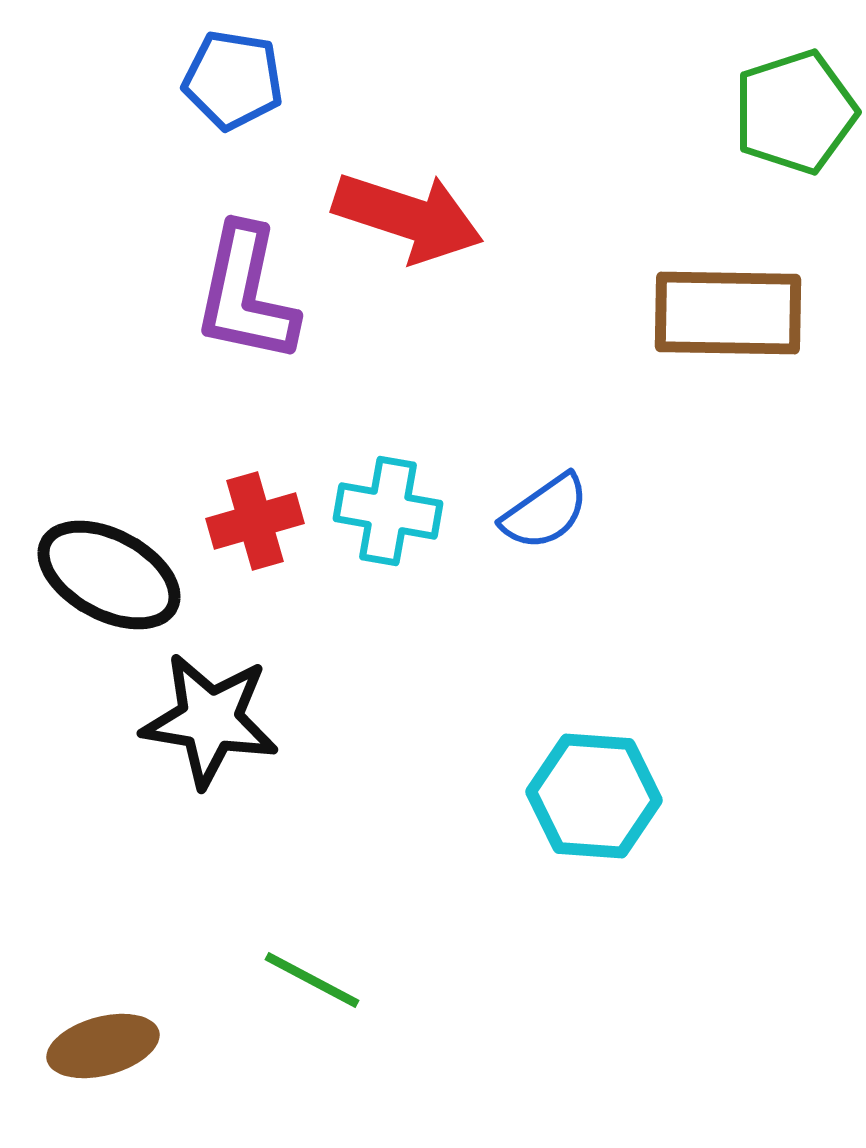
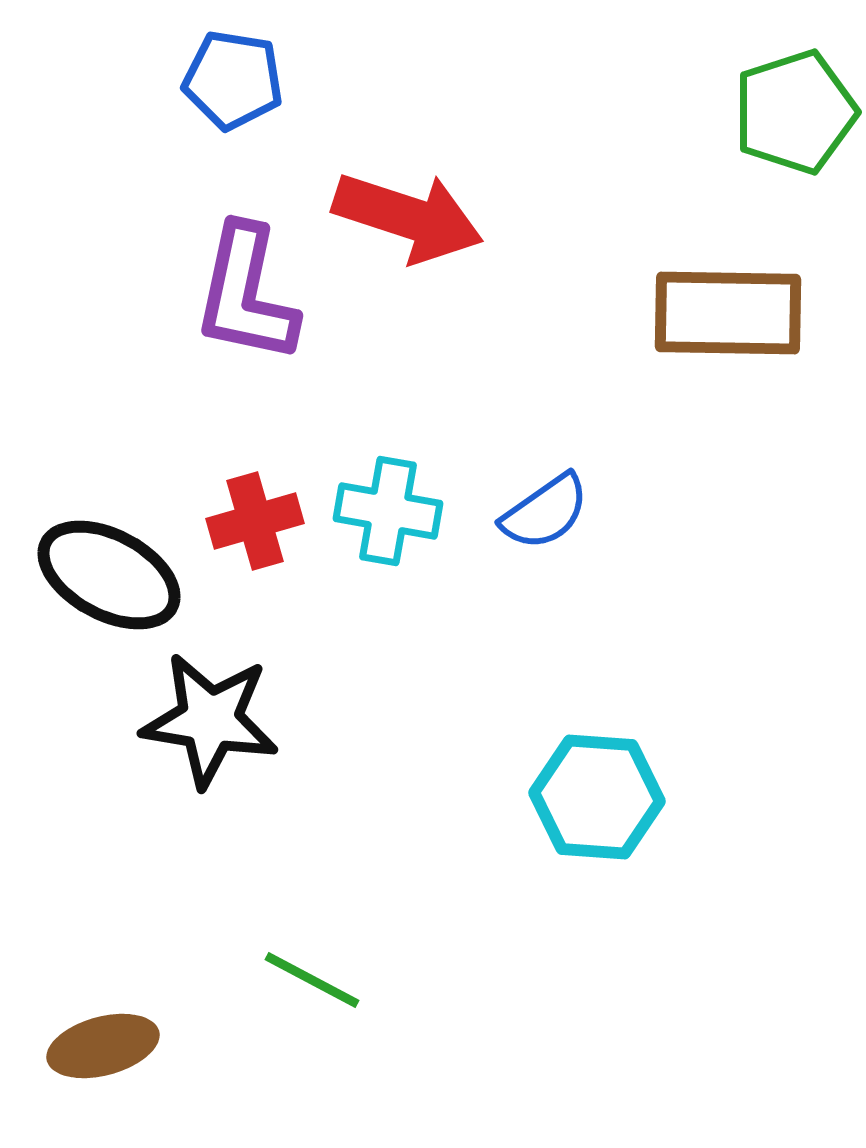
cyan hexagon: moved 3 px right, 1 px down
